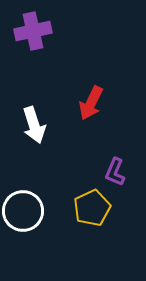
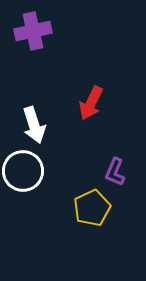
white circle: moved 40 px up
